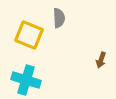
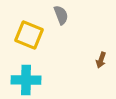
gray semicircle: moved 2 px right, 3 px up; rotated 18 degrees counterclockwise
cyan cross: rotated 16 degrees counterclockwise
